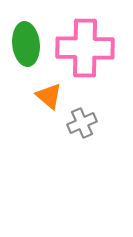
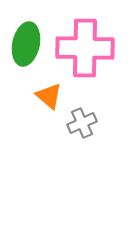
green ellipse: rotated 18 degrees clockwise
